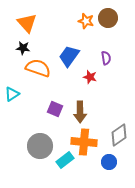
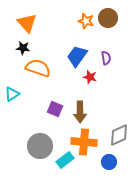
blue trapezoid: moved 8 px right
gray diamond: rotated 10 degrees clockwise
